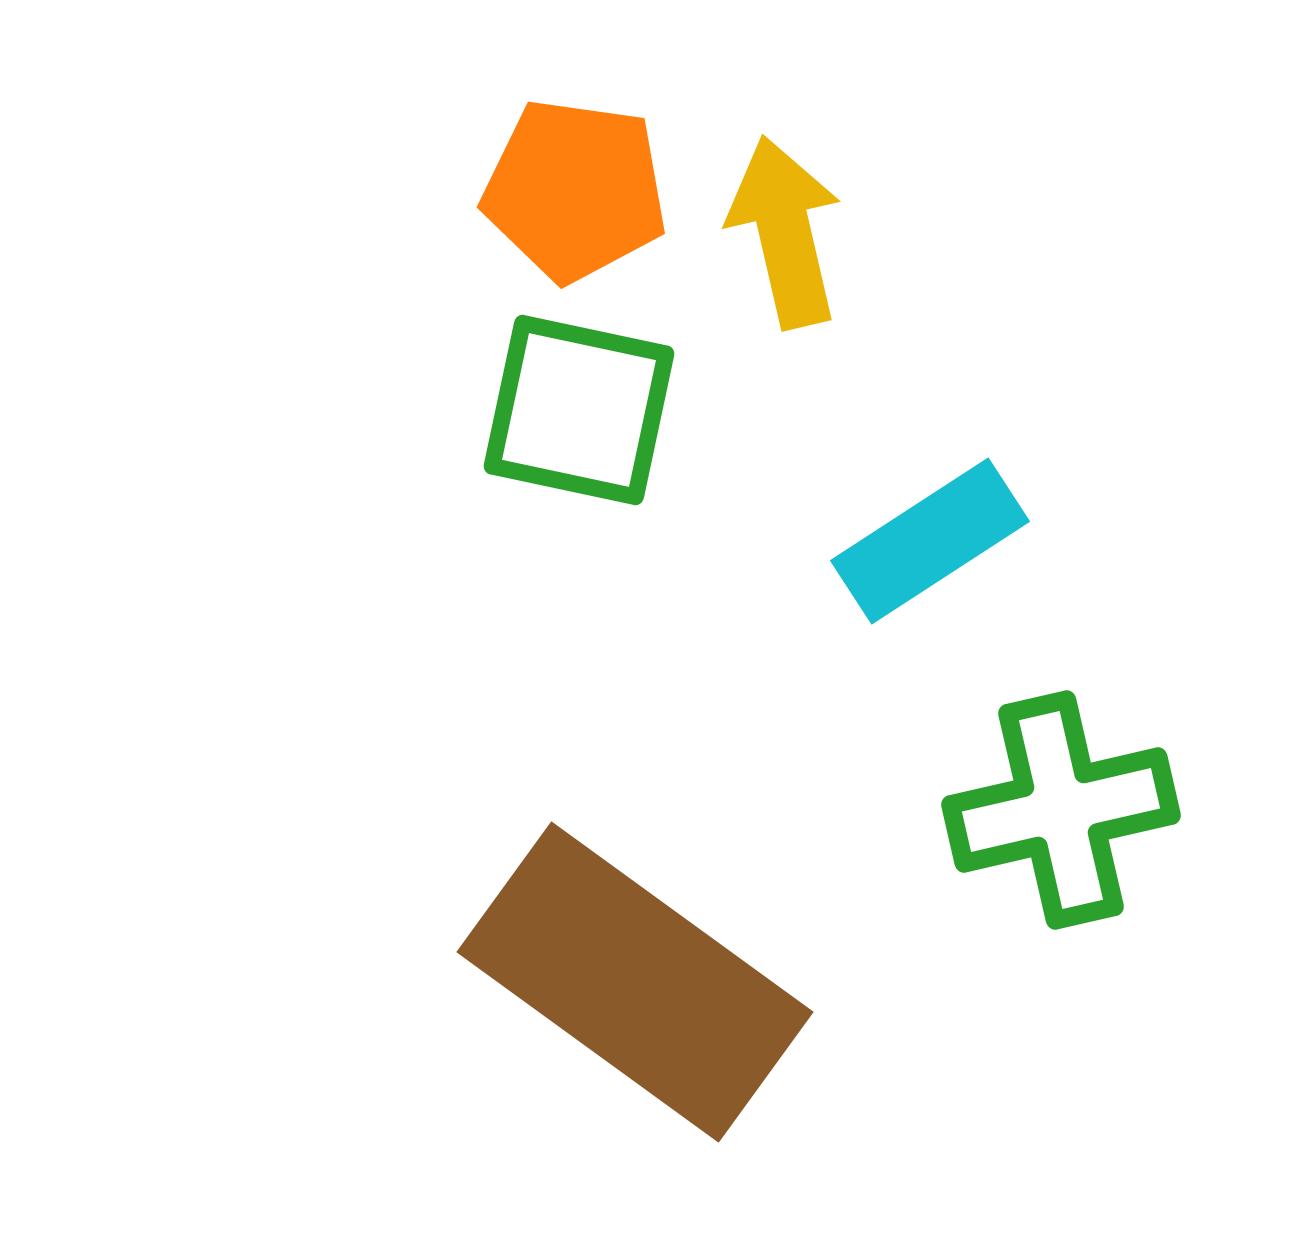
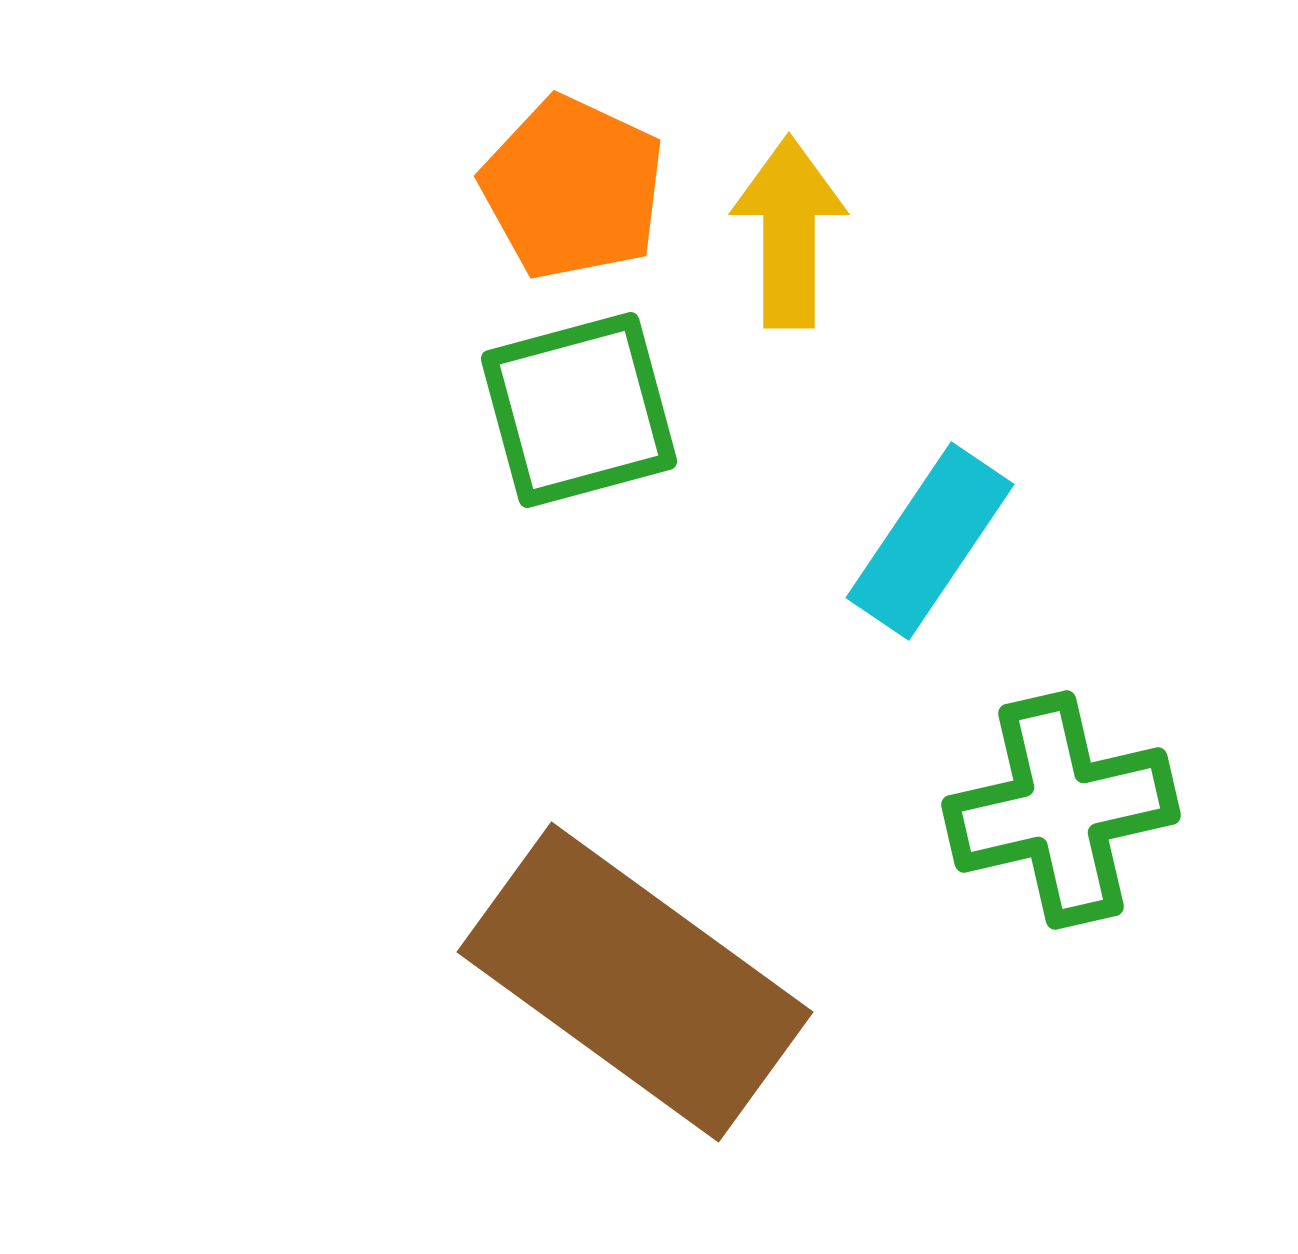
orange pentagon: moved 2 px left, 2 px up; rotated 17 degrees clockwise
yellow arrow: moved 4 px right; rotated 13 degrees clockwise
green square: rotated 27 degrees counterclockwise
cyan rectangle: rotated 23 degrees counterclockwise
